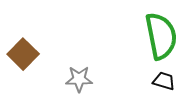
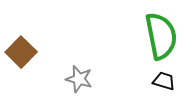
brown square: moved 2 px left, 2 px up
gray star: rotated 16 degrees clockwise
